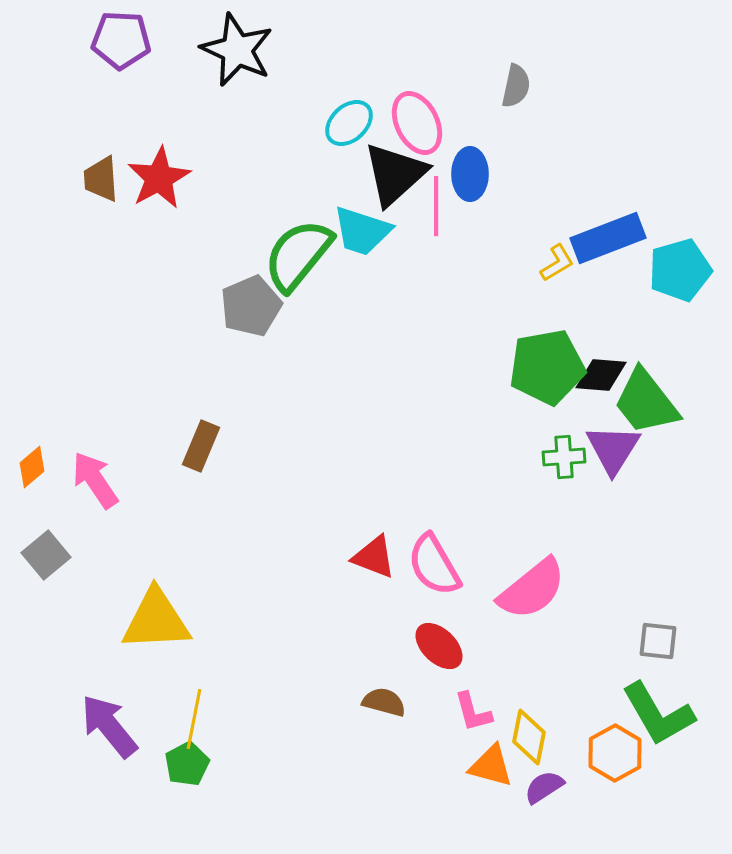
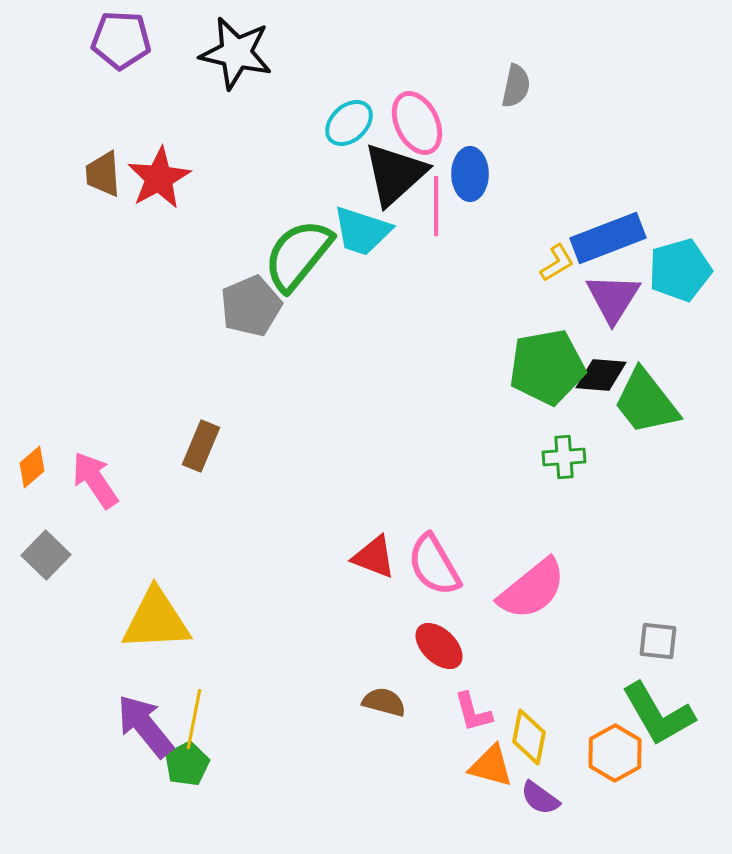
black star at (237, 50): moved 1 px left, 3 px down; rotated 12 degrees counterclockwise
brown trapezoid at (101, 179): moved 2 px right, 5 px up
purple triangle at (613, 449): moved 151 px up
gray square at (46, 555): rotated 6 degrees counterclockwise
purple arrow at (109, 726): moved 36 px right
purple semicircle at (544, 787): moved 4 px left, 11 px down; rotated 111 degrees counterclockwise
